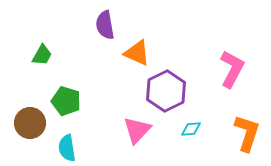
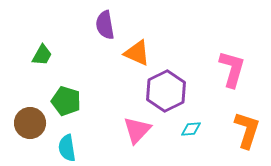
pink L-shape: rotated 12 degrees counterclockwise
orange L-shape: moved 3 px up
